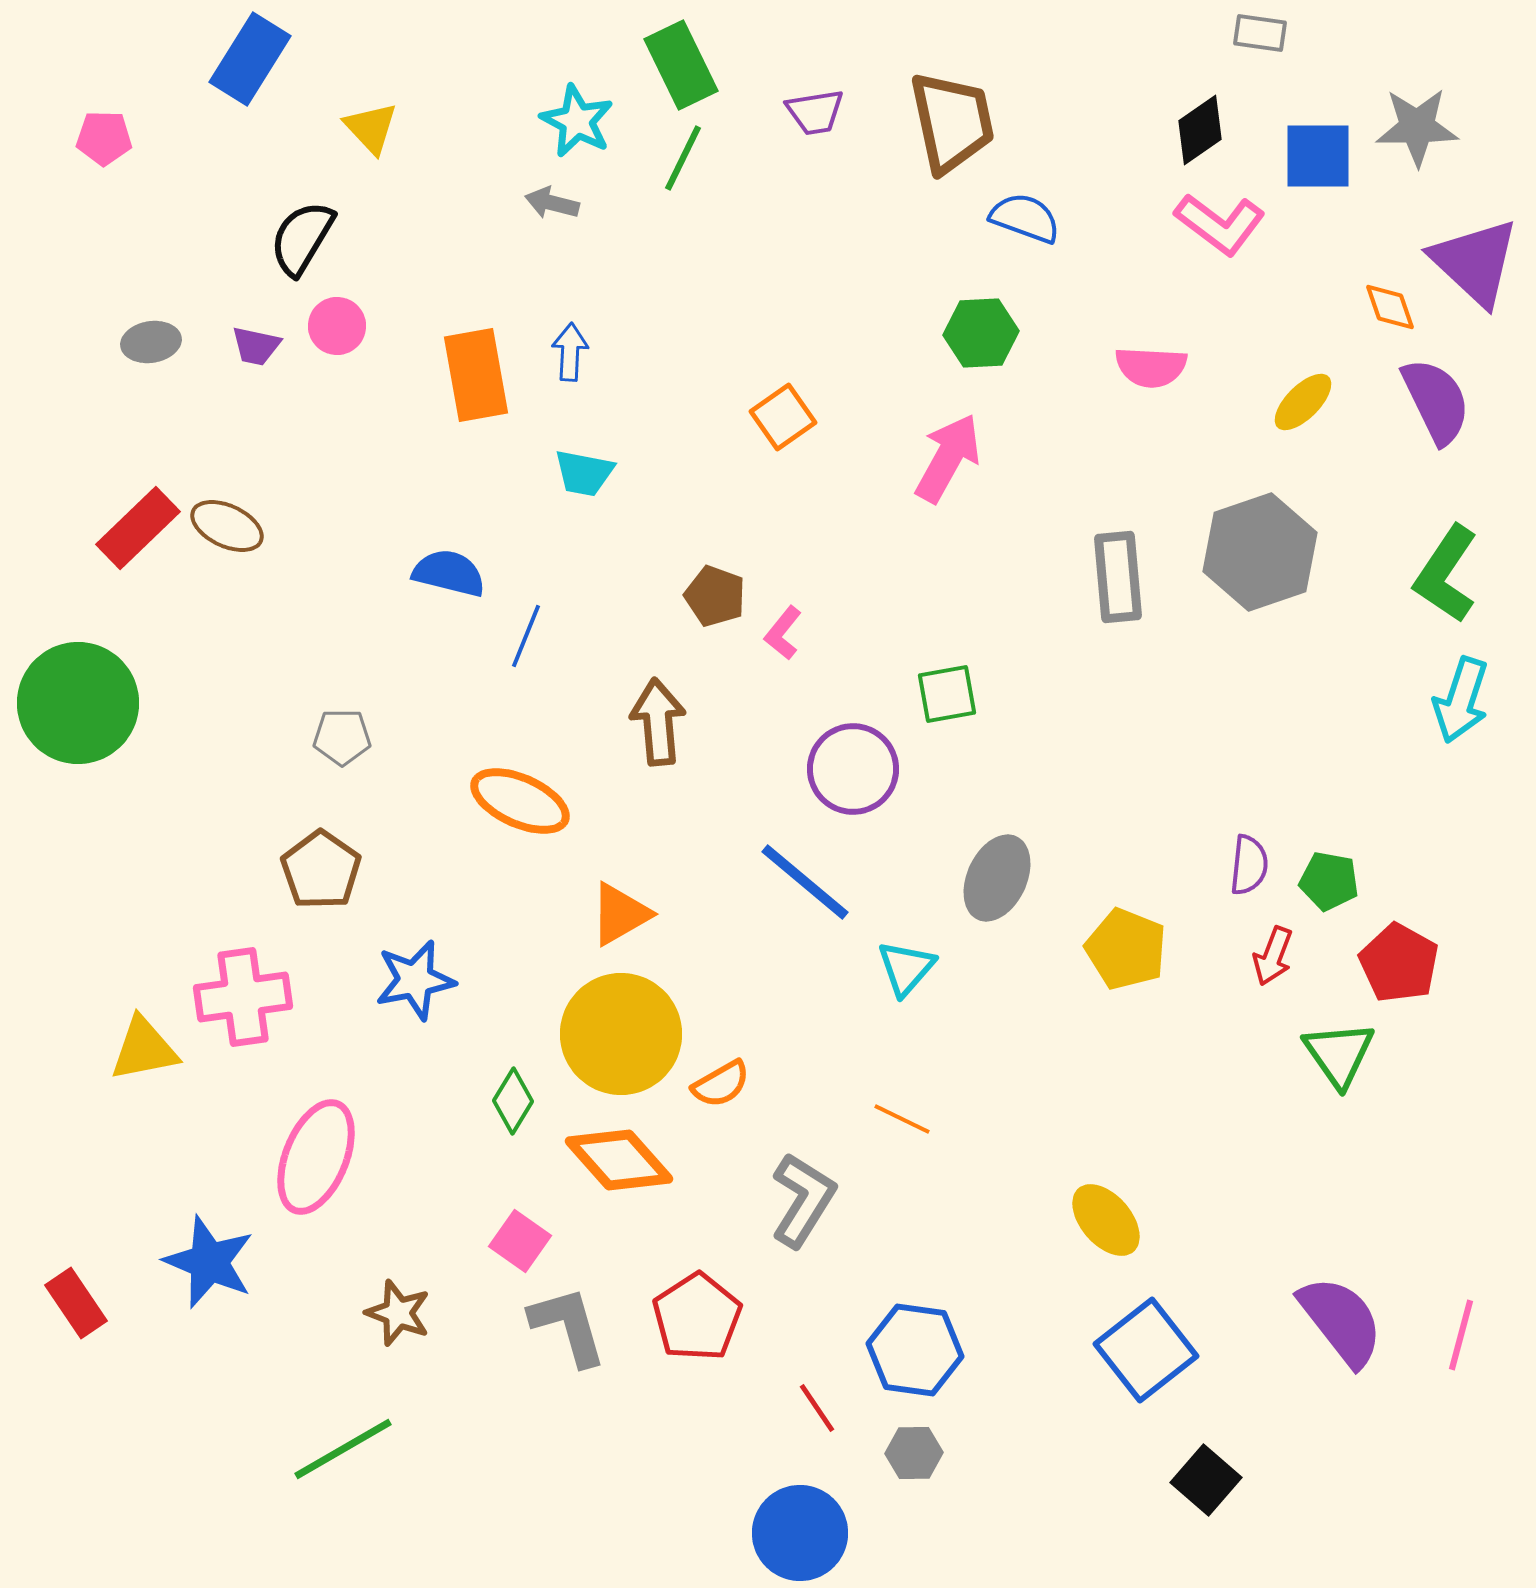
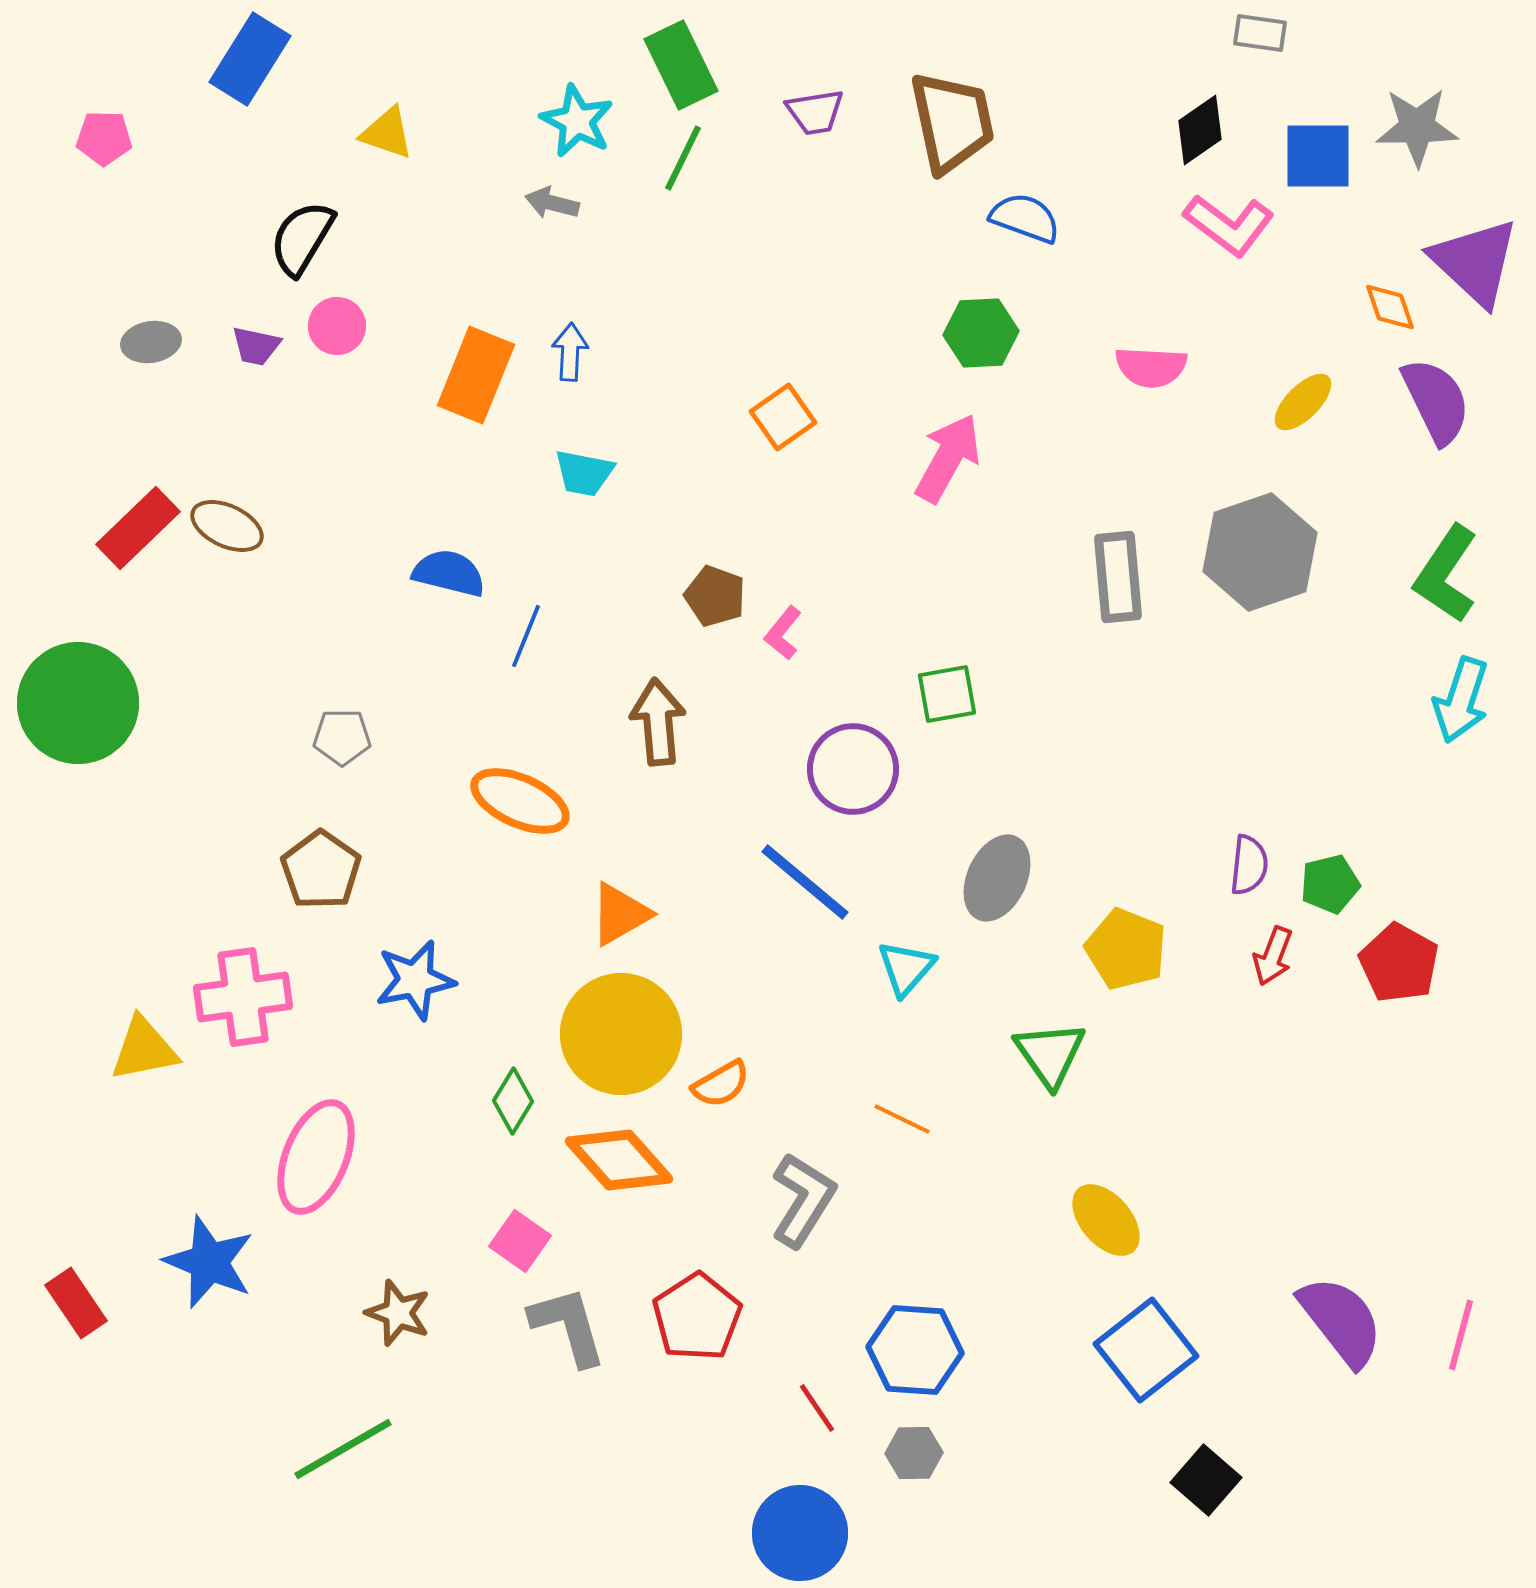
yellow triangle at (371, 128): moved 16 px right, 5 px down; rotated 28 degrees counterclockwise
pink L-shape at (1220, 224): moved 9 px right, 1 px down
orange rectangle at (476, 375): rotated 32 degrees clockwise
green pentagon at (1329, 881): moved 1 px right, 3 px down; rotated 24 degrees counterclockwise
green triangle at (1339, 1054): moved 289 px left
blue hexagon at (915, 1350): rotated 4 degrees counterclockwise
